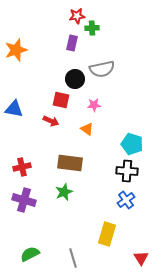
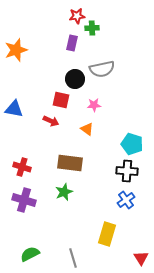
red cross: rotated 30 degrees clockwise
